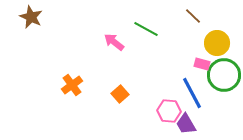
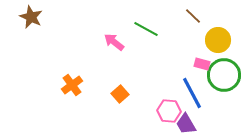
yellow circle: moved 1 px right, 3 px up
